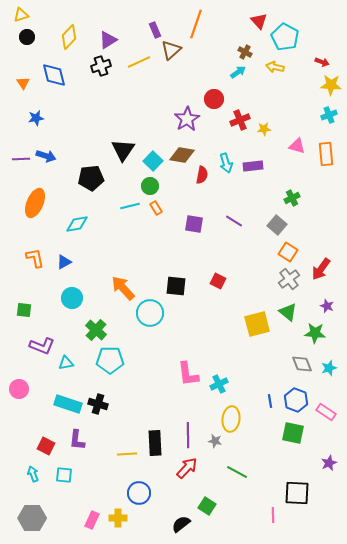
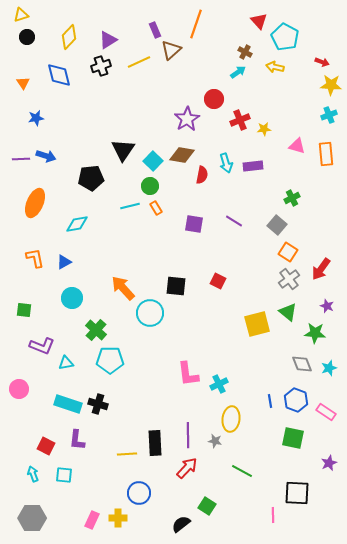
blue diamond at (54, 75): moved 5 px right
green square at (293, 433): moved 5 px down
green line at (237, 472): moved 5 px right, 1 px up
